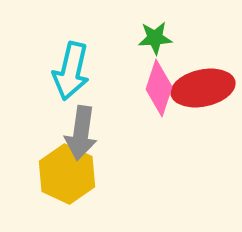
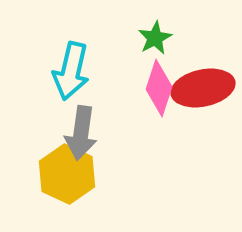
green star: rotated 24 degrees counterclockwise
